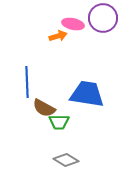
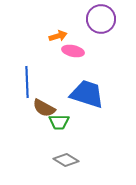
purple circle: moved 2 px left, 1 px down
pink ellipse: moved 27 px down
blue trapezoid: rotated 9 degrees clockwise
